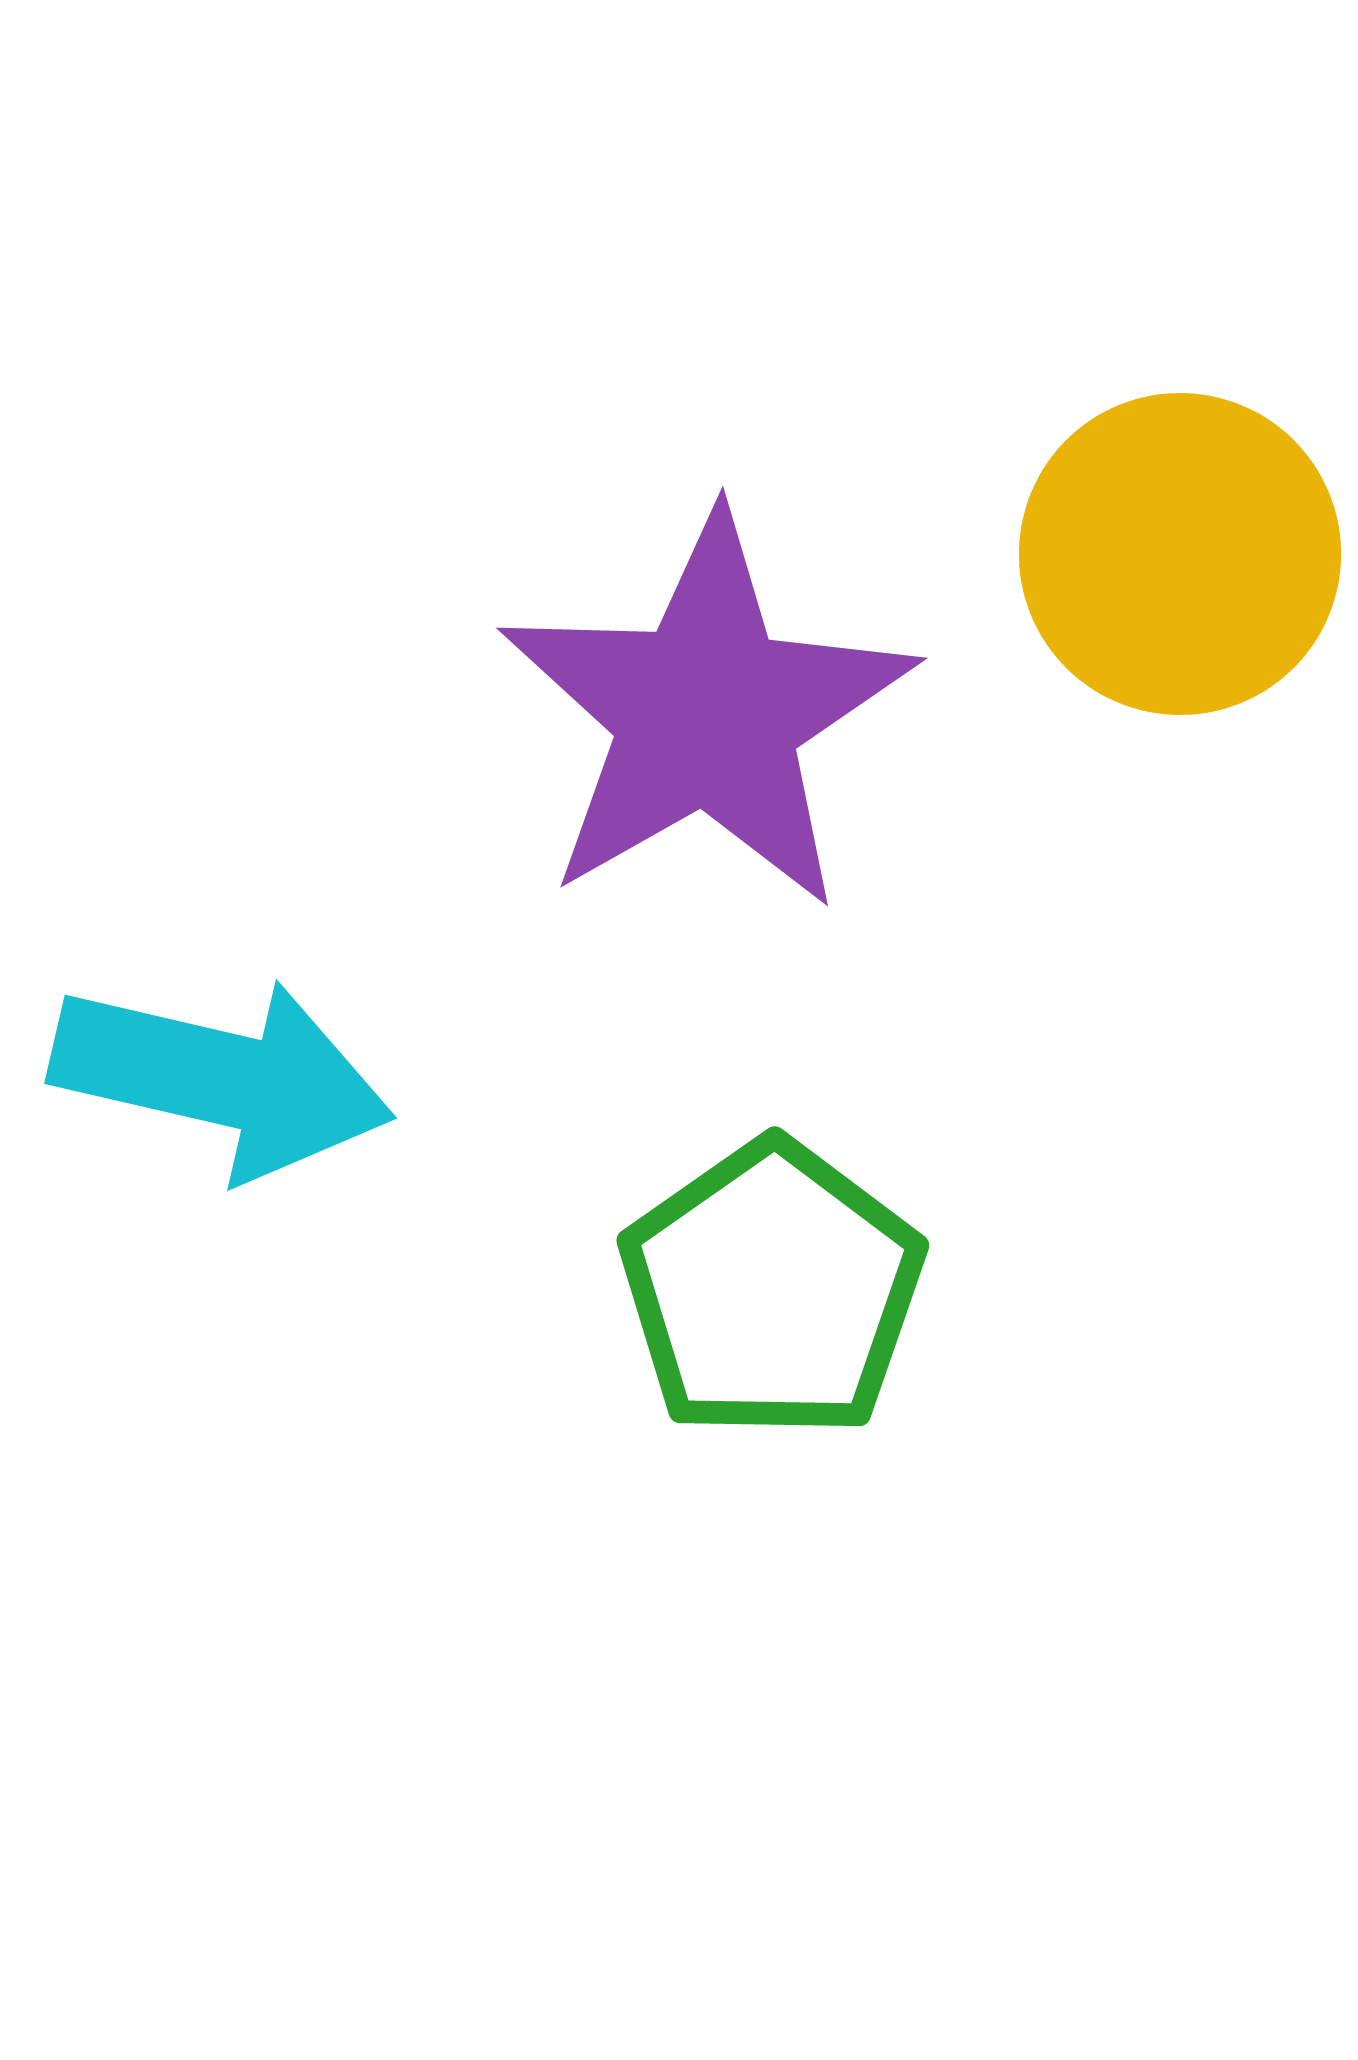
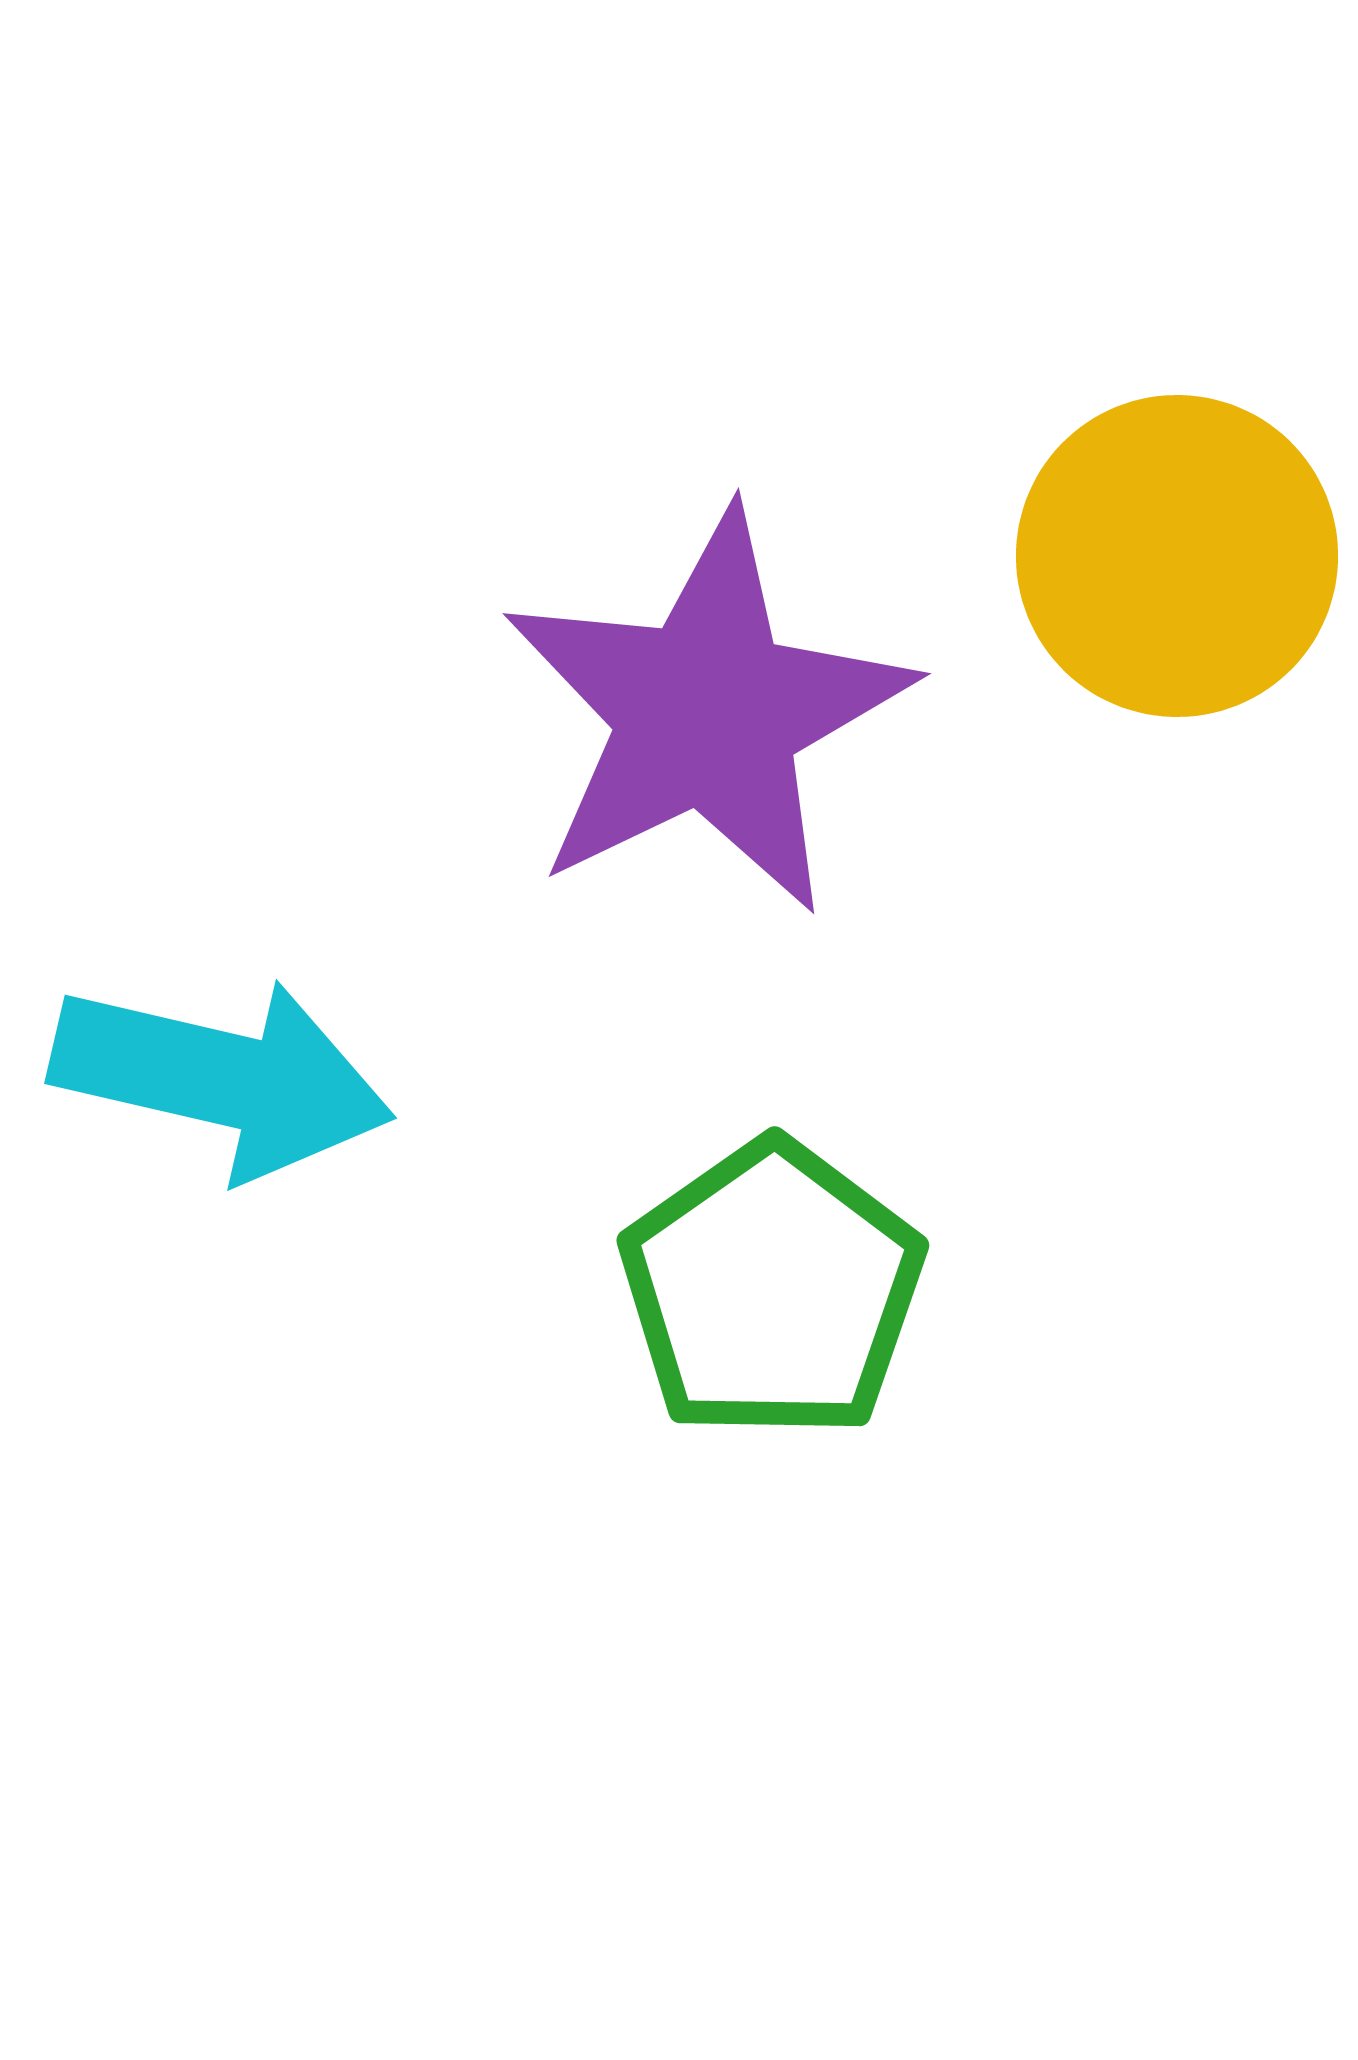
yellow circle: moved 3 px left, 2 px down
purple star: rotated 4 degrees clockwise
